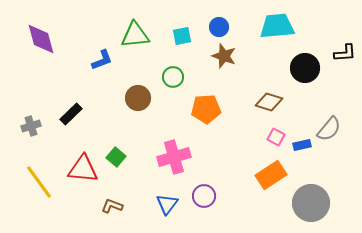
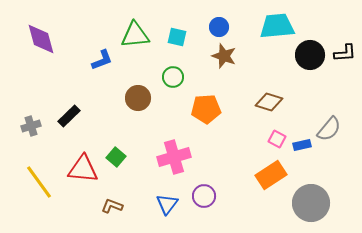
cyan square: moved 5 px left, 1 px down; rotated 24 degrees clockwise
black circle: moved 5 px right, 13 px up
black rectangle: moved 2 px left, 2 px down
pink square: moved 1 px right, 2 px down
